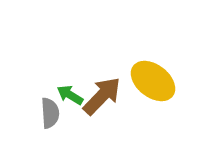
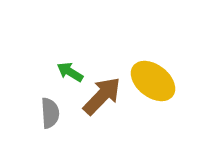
green arrow: moved 23 px up
